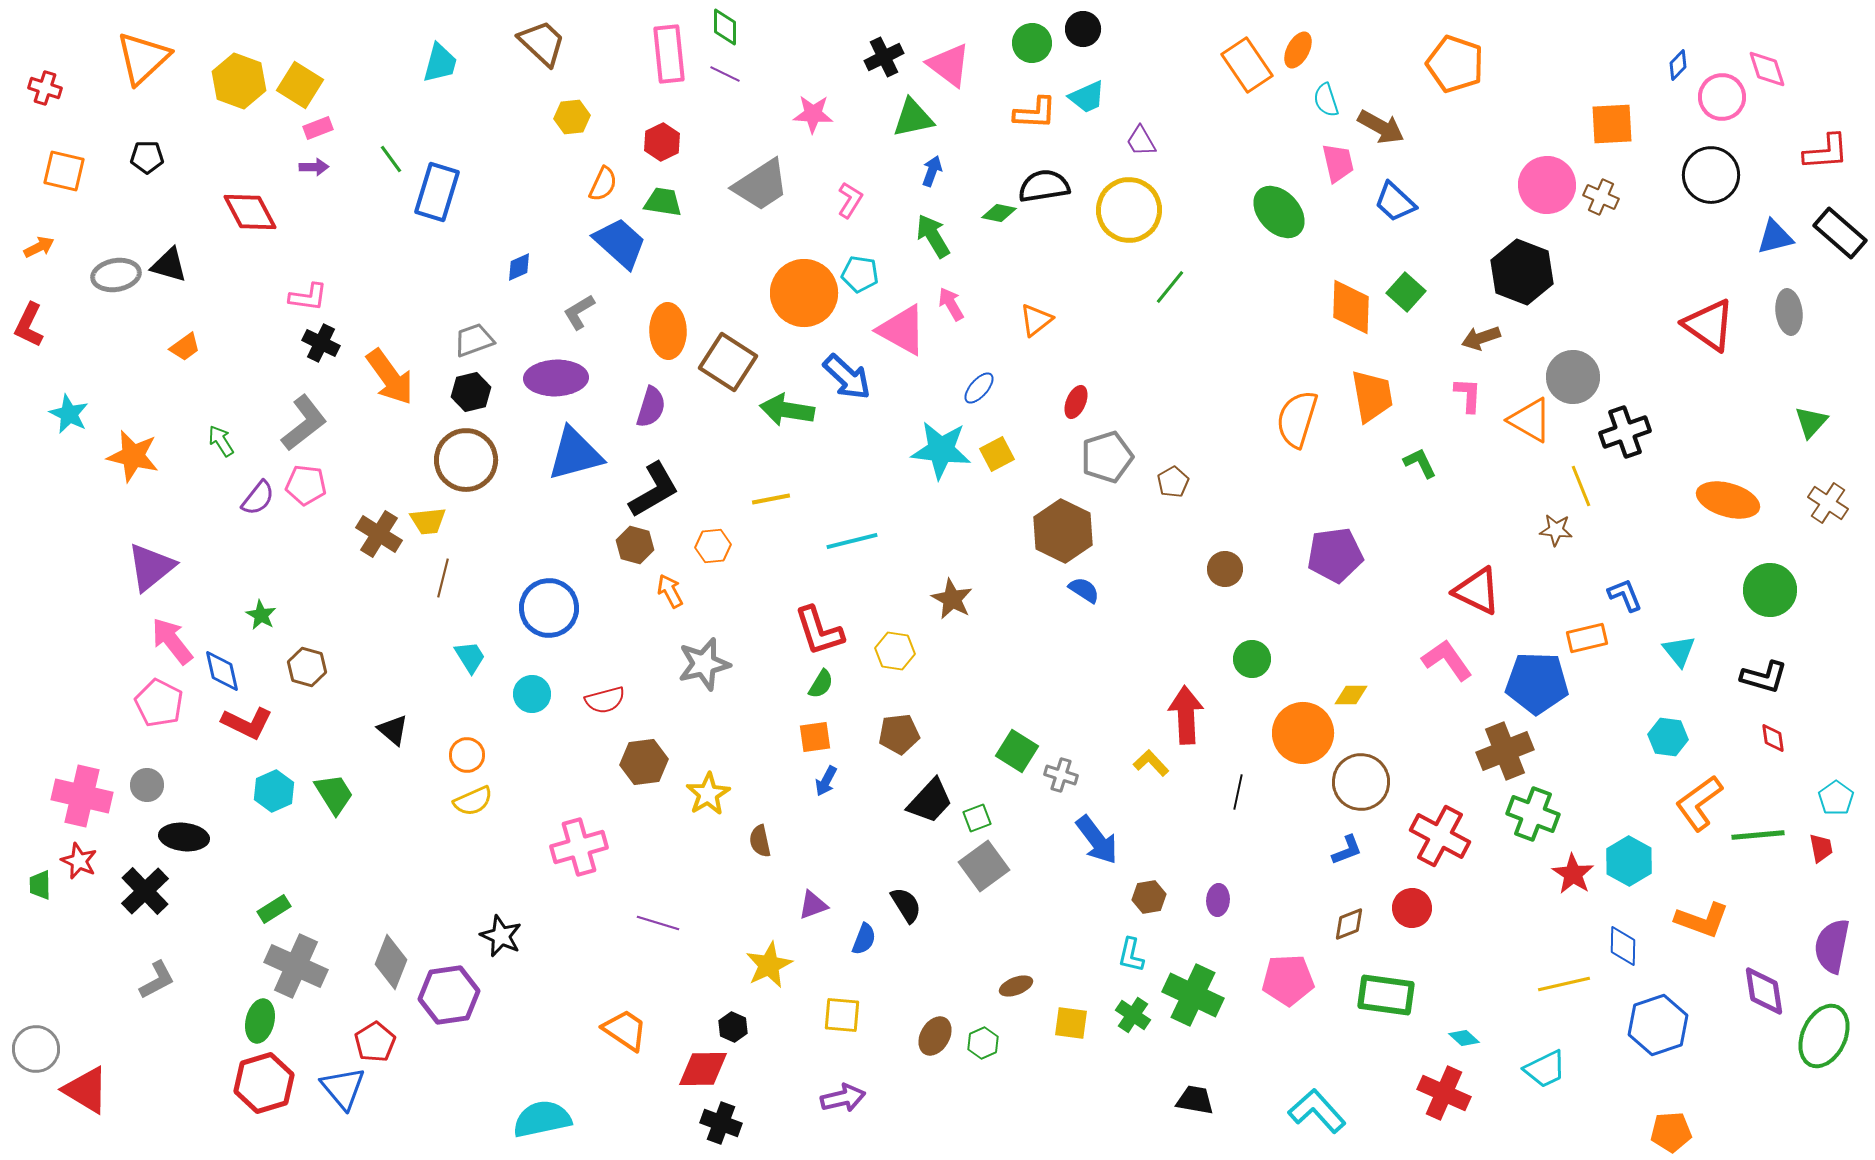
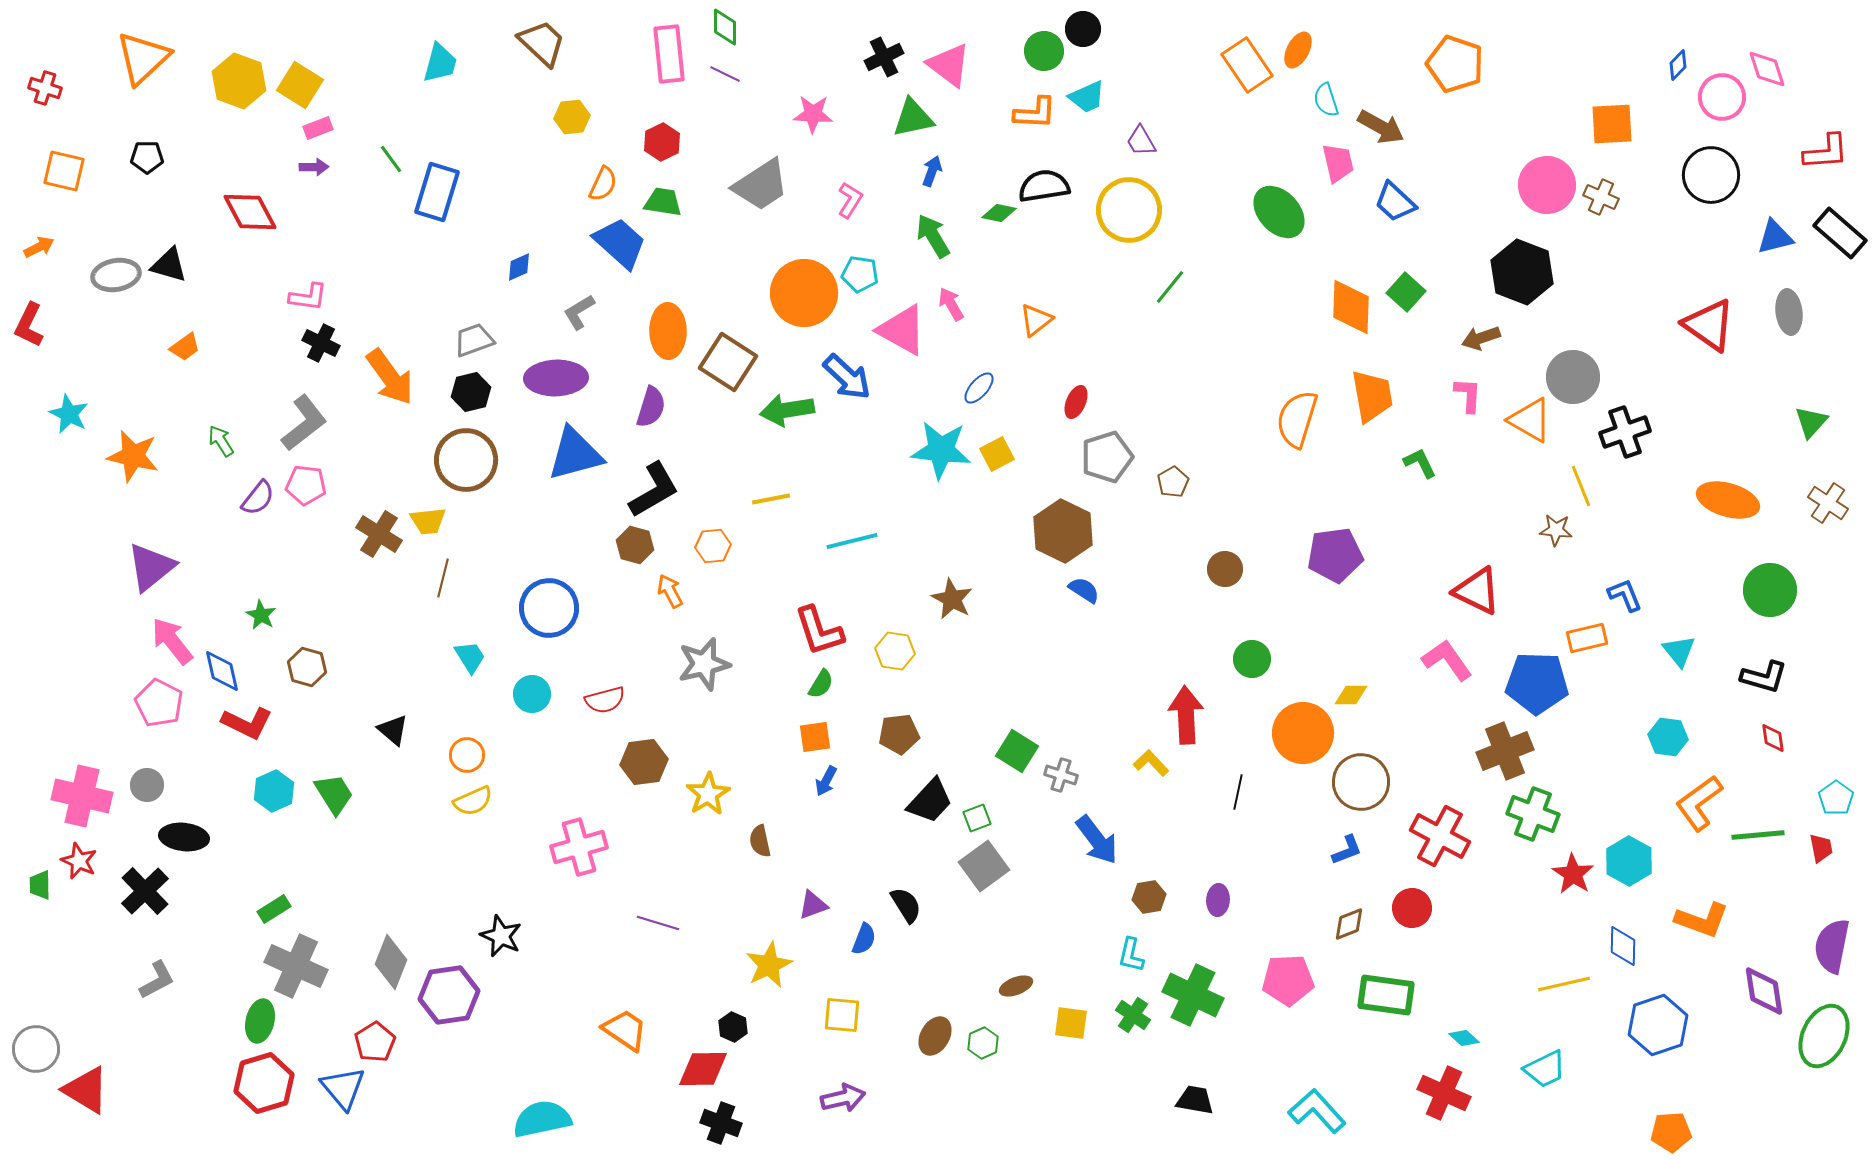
green circle at (1032, 43): moved 12 px right, 8 px down
green arrow at (787, 410): rotated 18 degrees counterclockwise
